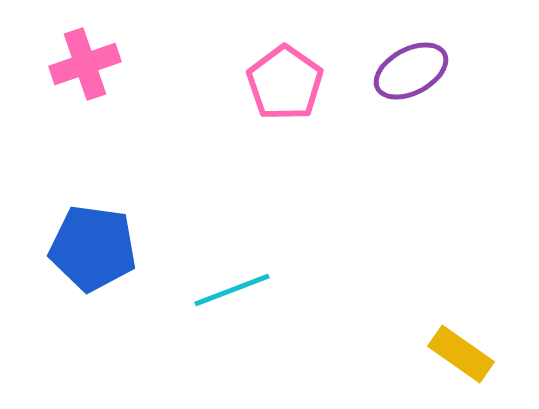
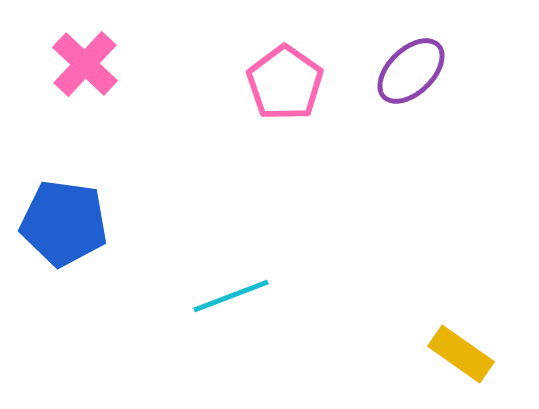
pink cross: rotated 28 degrees counterclockwise
purple ellipse: rotated 16 degrees counterclockwise
blue pentagon: moved 29 px left, 25 px up
cyan line: moved 1 px left, 6 px down
